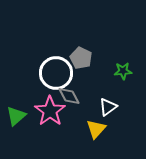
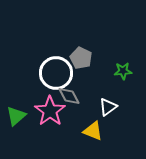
yellow triangle: moved 3 px left, 2 px down; rotated 50 degrees counterclockwise
